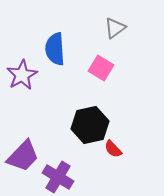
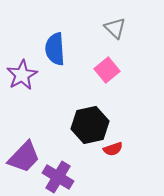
gray triangle: rotated 40 degrees counterclockwise
pink square: moved 6 px right, 2 px down; rotated 20 degrees clockwise
red semicircle: rotated 66 degrees counterclockwise
purple trapezoid: moved 1 px right, 1 px down
